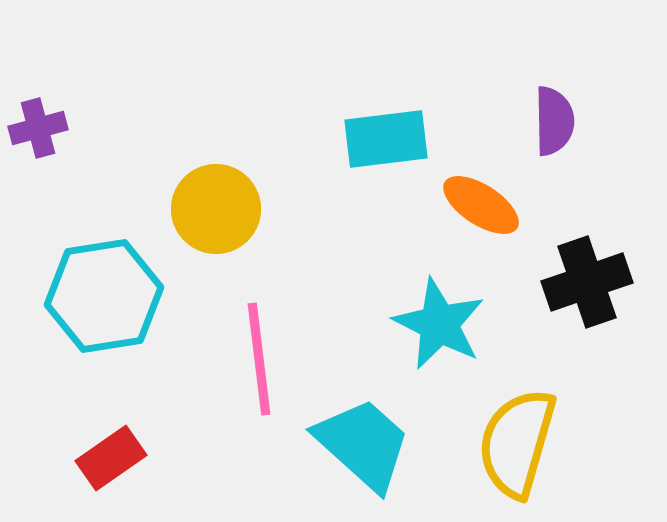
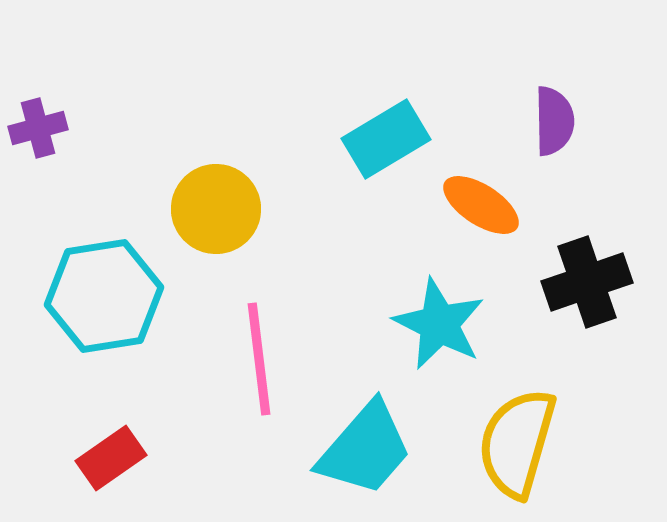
cyan rectangle: rotated 24 degrees counterclockwise
cyan trapezoid: moved 2 px right, 5 px down; rotated 89 degrees clockwise
